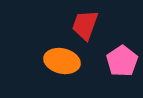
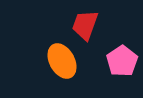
orange ellipse: rotated 48 degrees clockwise
